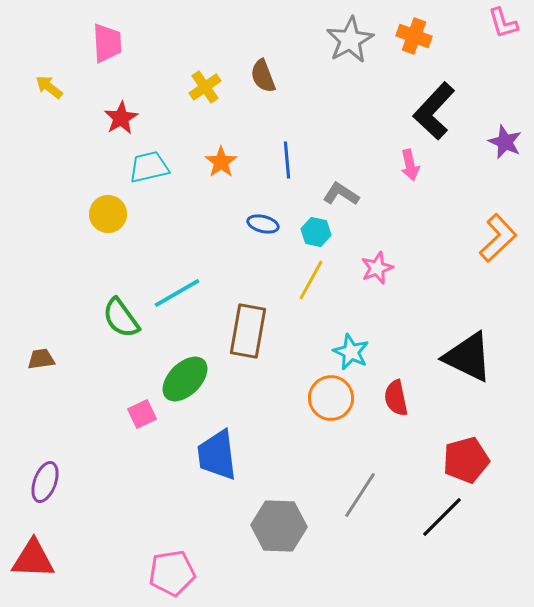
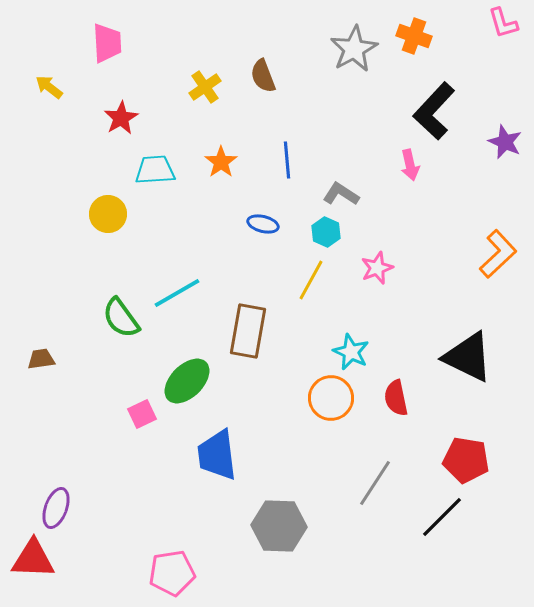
gray star: moved 4 px right, 9 px down
cyan trapezoid: moved 6 px right, 3 px down; rotated 9 degrees clockwise
cyan hexagon: moved 10 px right; rotated 12 degrees clockwise
orange L-shape: moved 16 px down
green ellipse: moved 2 px right, 2 px down
red pentagon: rotated 24 degrees clockwise
purple ellipse: moved 11 px right, 26 px down
gray line: moved 15 px right, 12 px up
